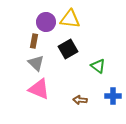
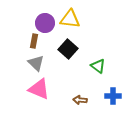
purple circle: moved 1 px left, 1 px down
black square: rotated 18 degrees counterclockwise
